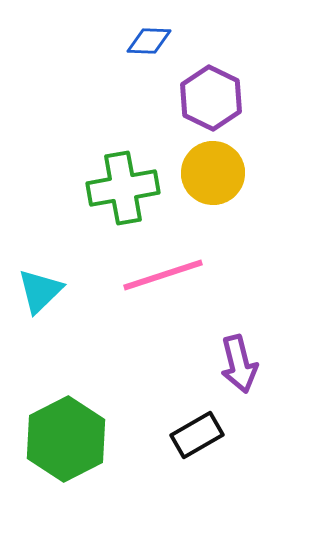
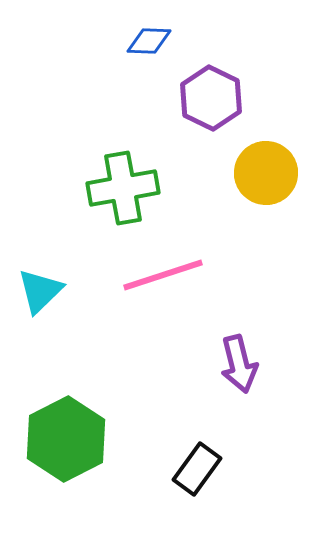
yellow circle: moved 53 px right
black rectangle: moved 34 px down; rotated 24 degrees counterclockwise
